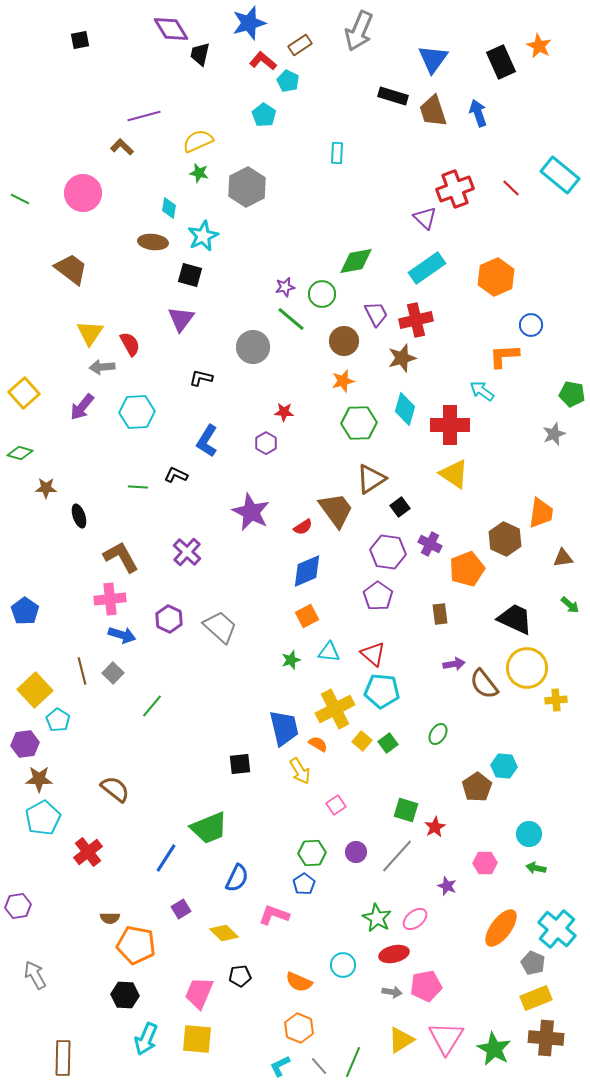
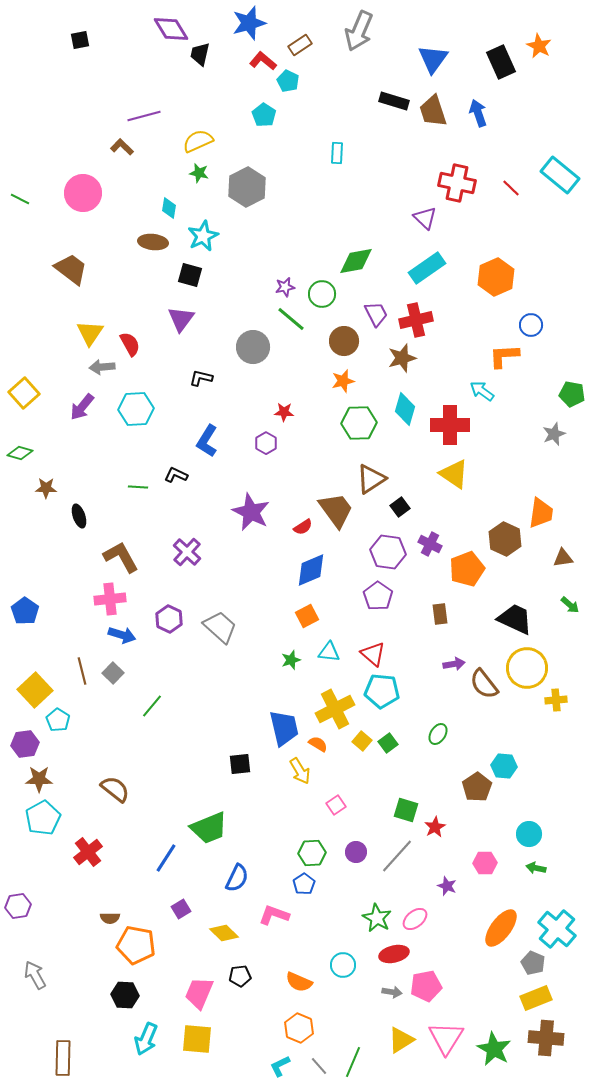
black rectangle at (393, 96): moved 1 px right, 5 px down
red cross at (455, 189): moved 2 px right, 6 px up; rotated 33 degrees clockwise
cyan hexagon at (137, 412): moved 1 px left, 3 px up
blue diamond at (307, 571): moved 4 px right, 1 px up
